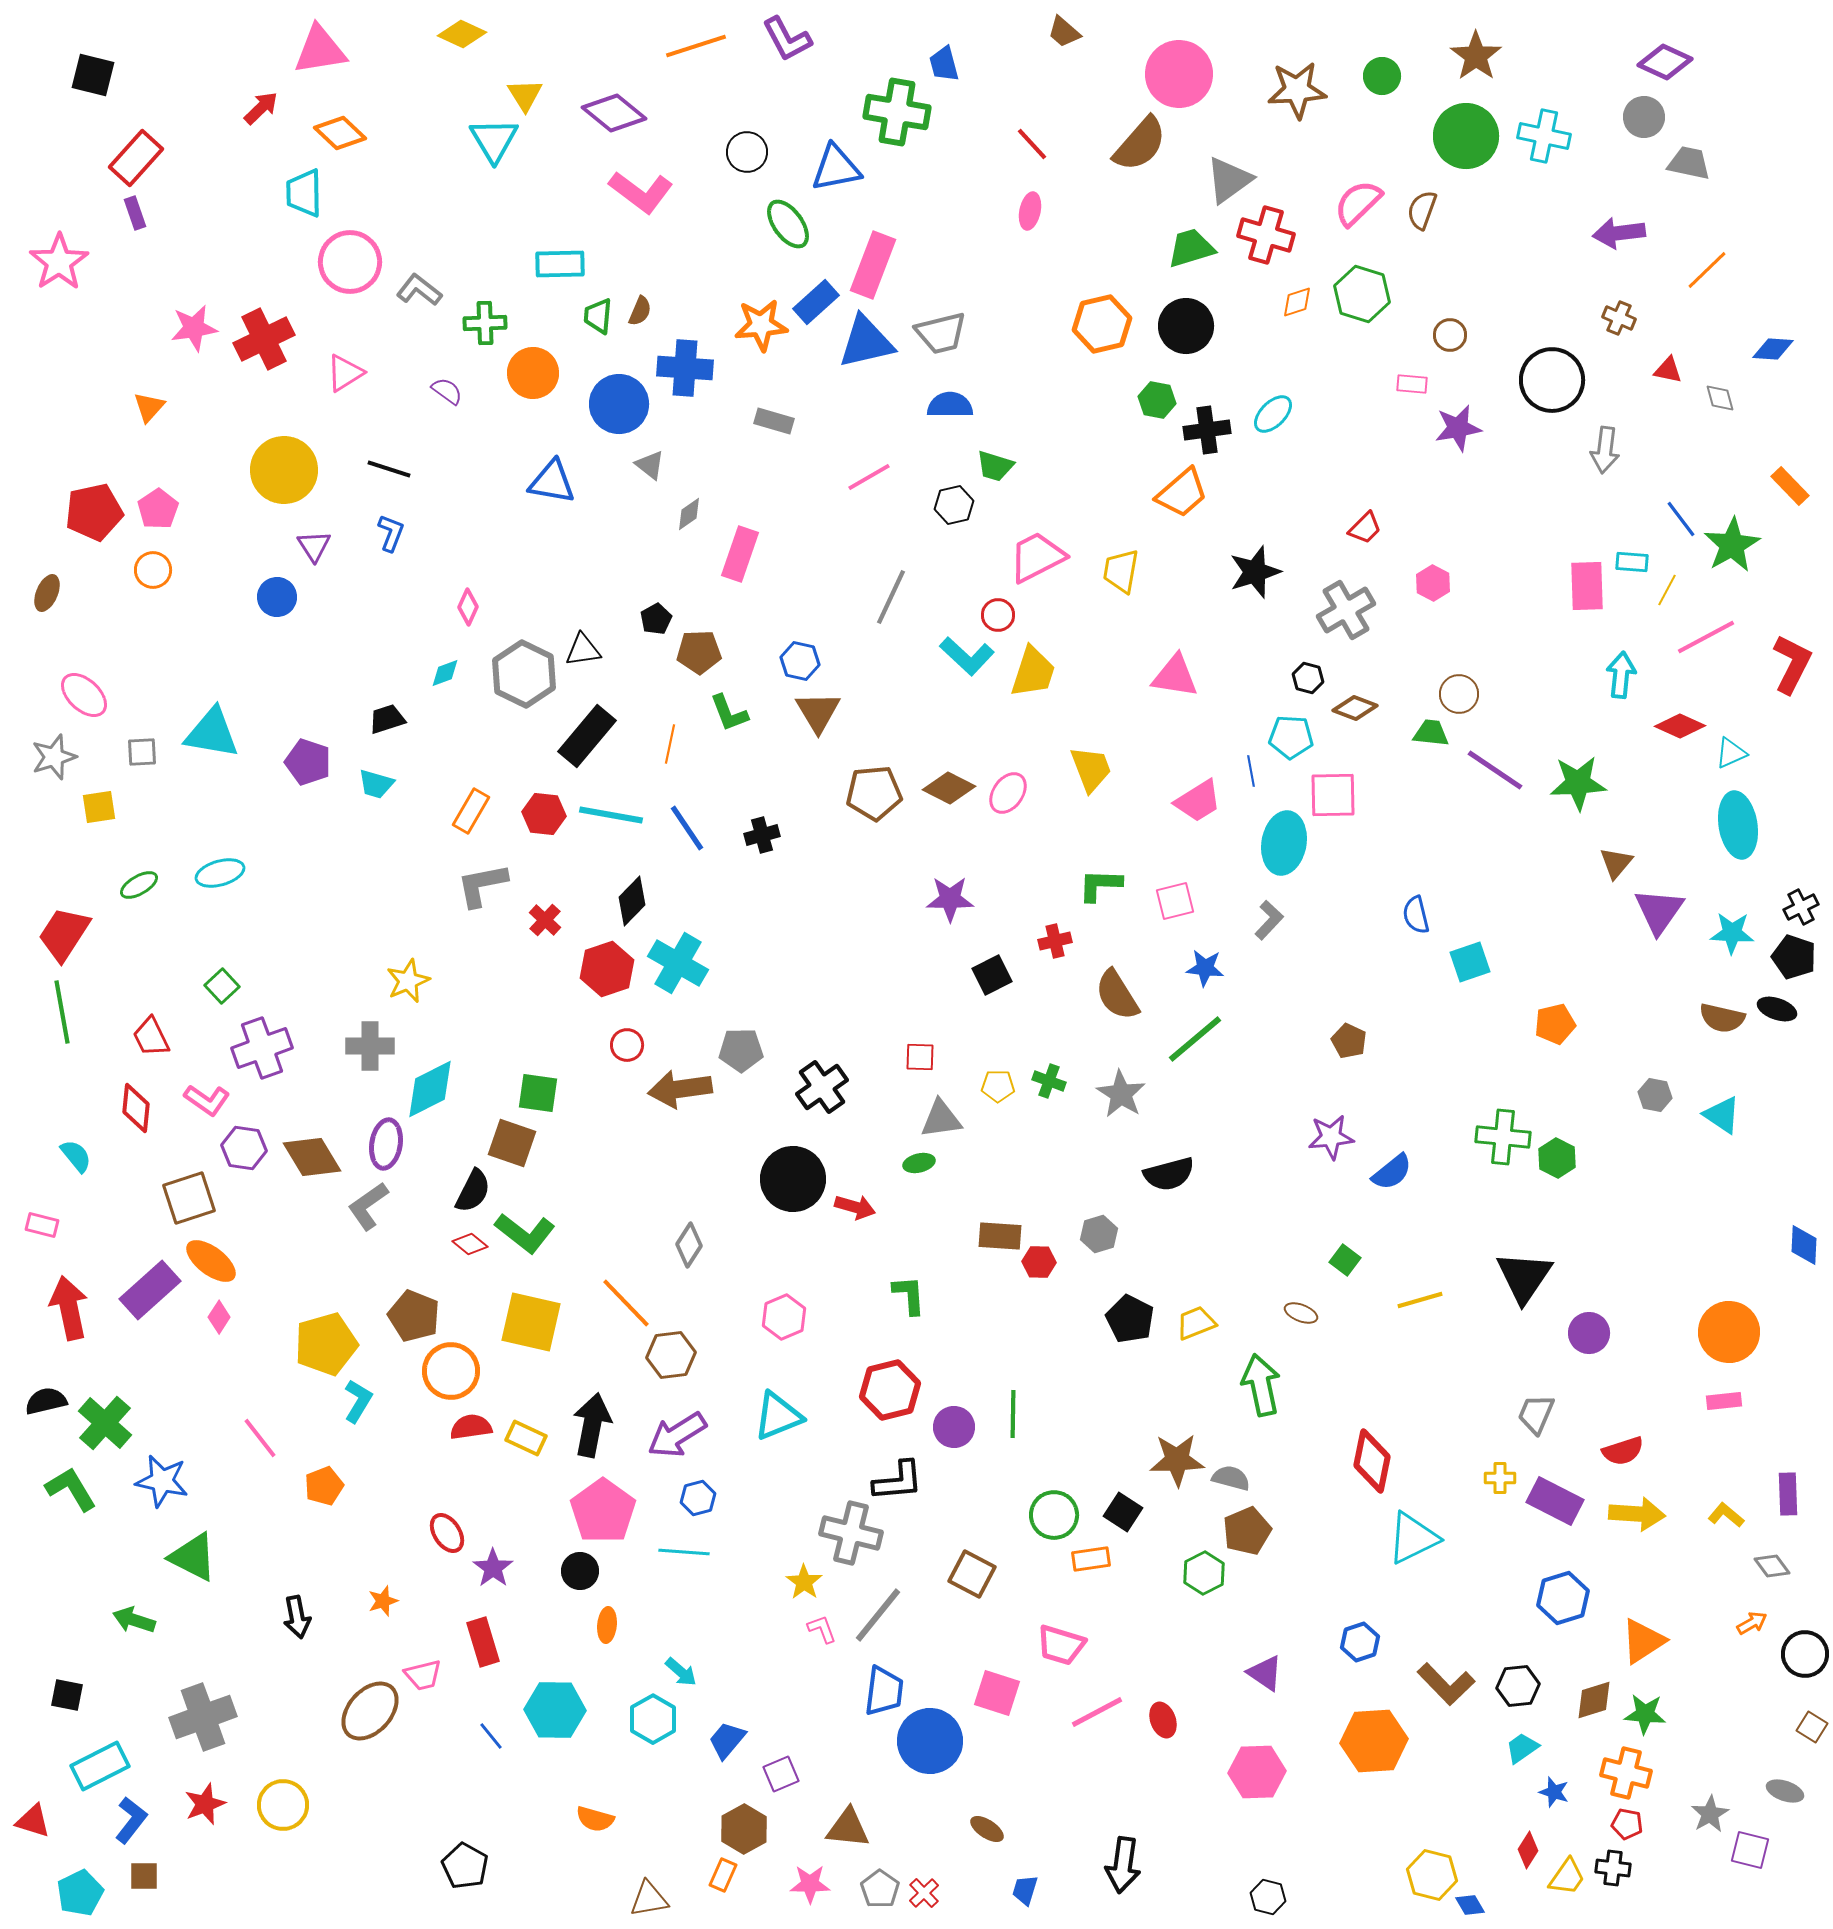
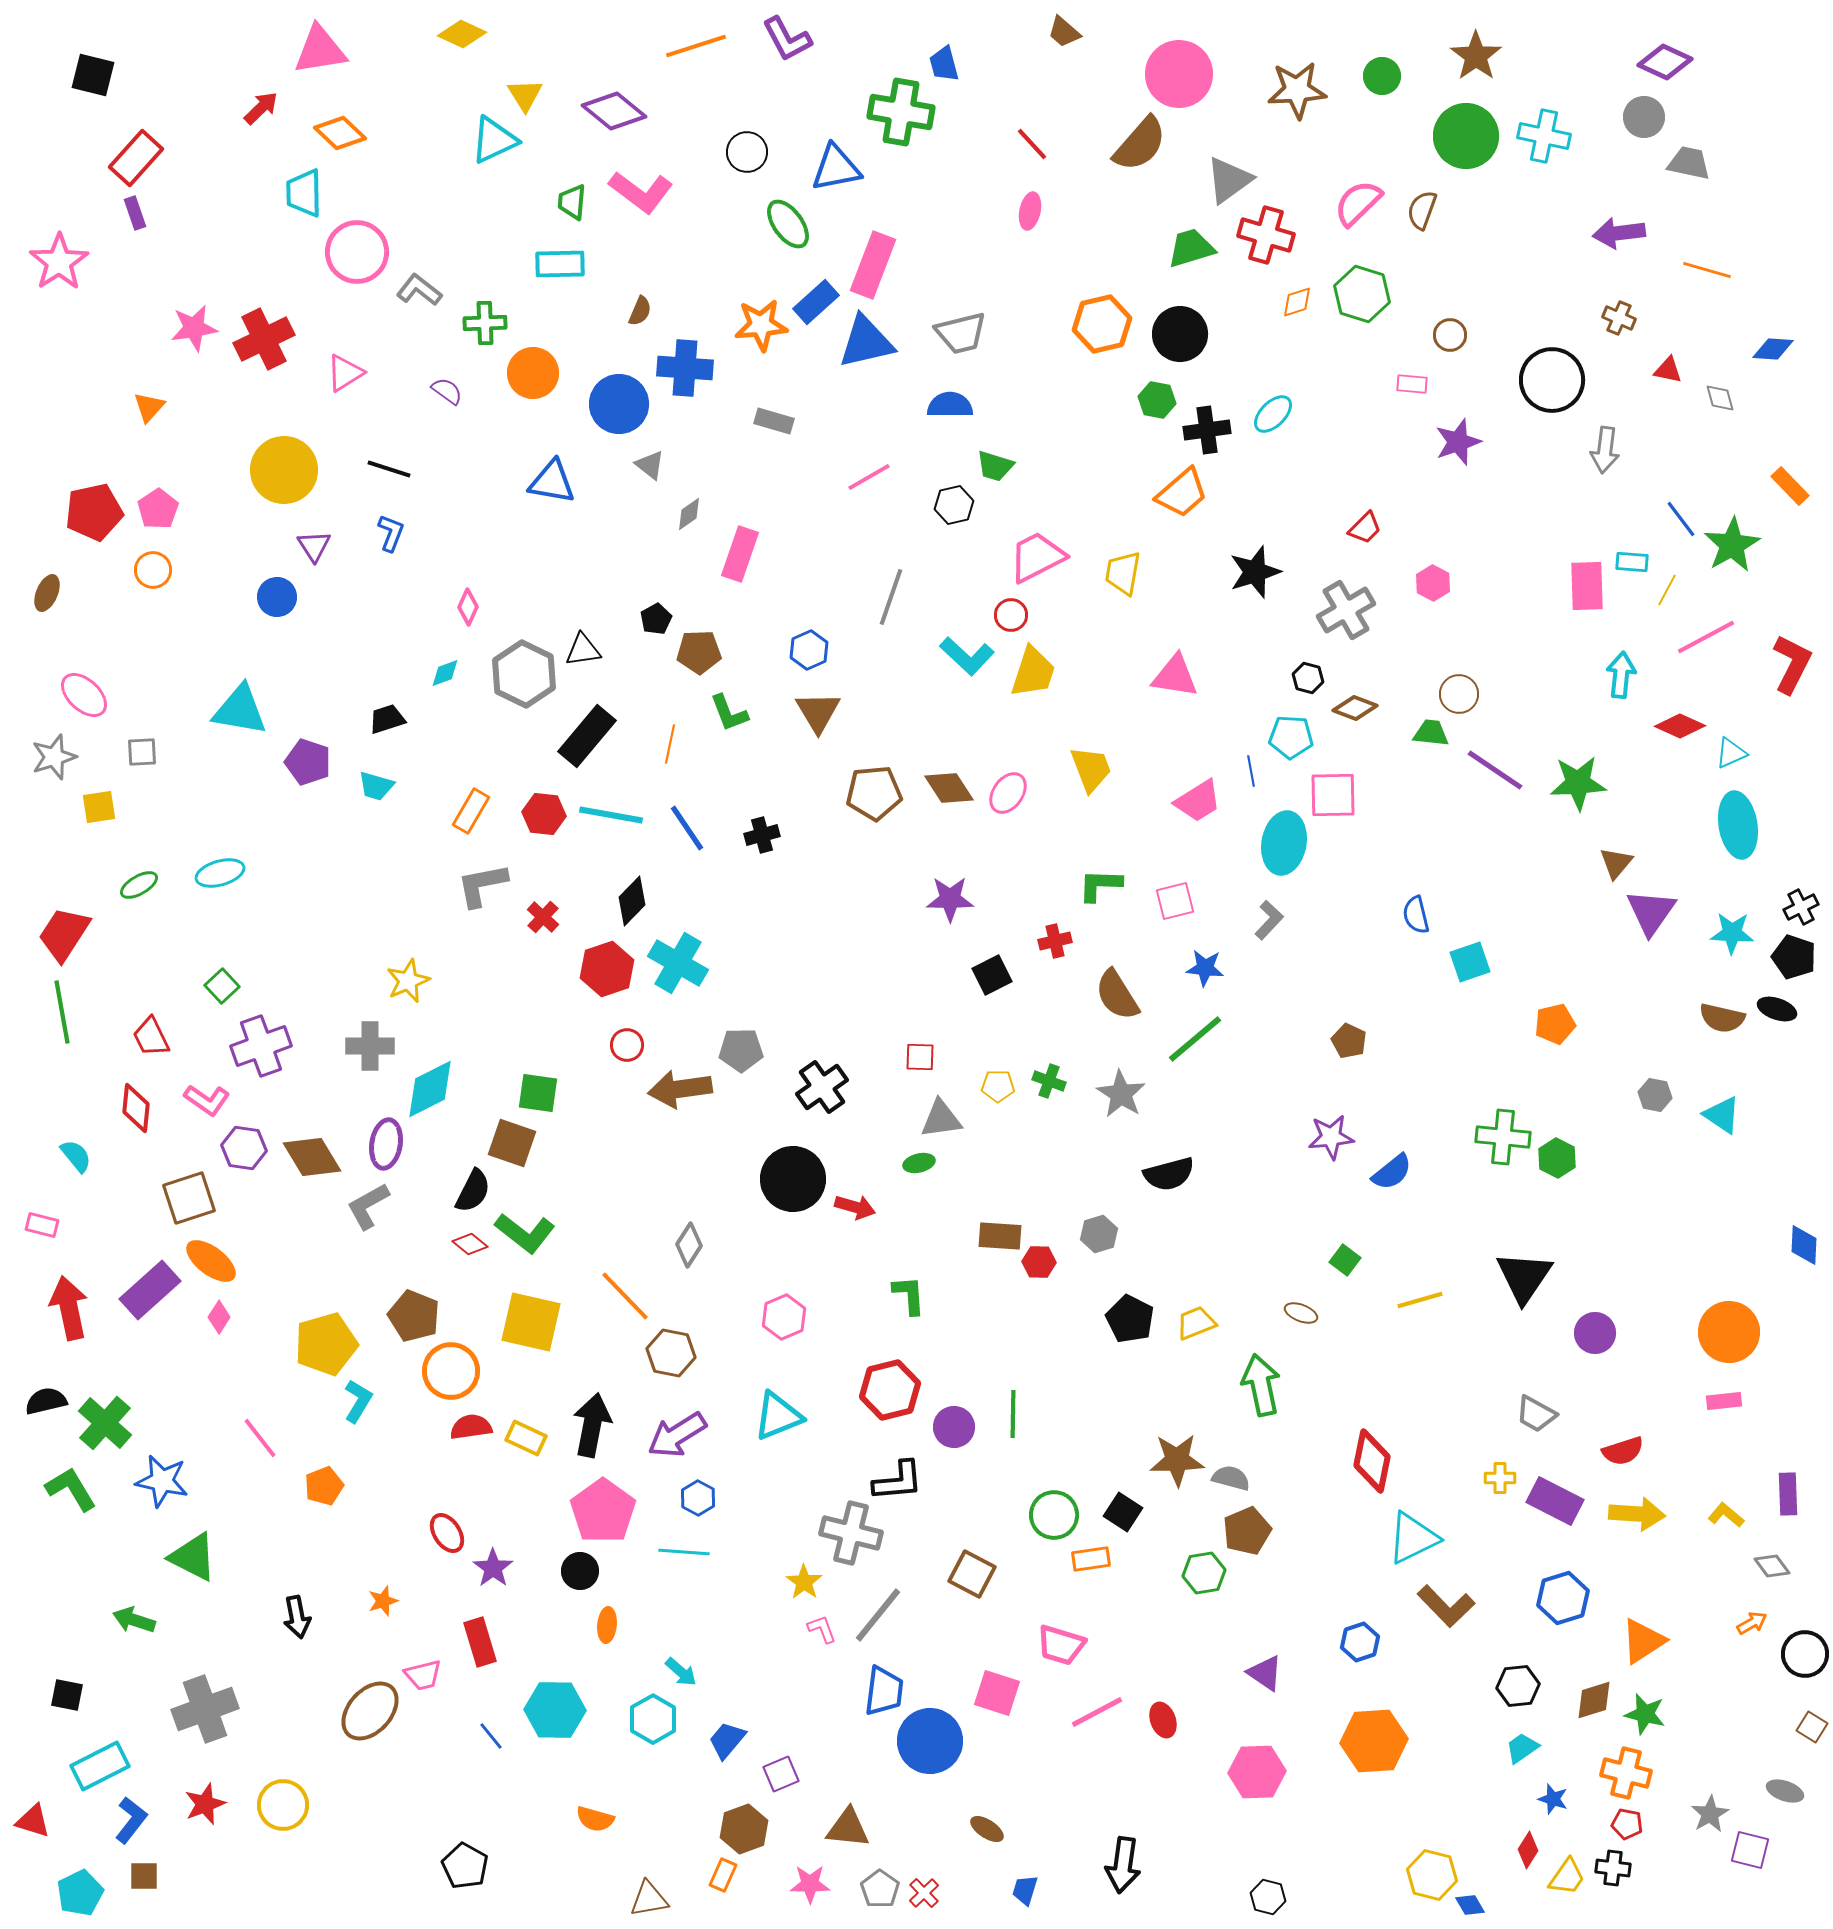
green cross at (897, 112): moved 4 px right
purple diamond at (614, 113): moved 2 px up
cyan triangle at (494, 140): rotated 36 degrees clockwise
pink circle at (350, 262): moved 7 px right, 10 px up
orange line at (1707, 270): rotated 60 degrees clockwise
green trapezoid at (598, 316): moved 26 px left, 114 px up
black circle at (1186, 326): moved 6 px left, 8 px down
gray trapezoid at (941, 333): moved 20 px right
purple star at (1458, 428): moved 14 px down; rotated 9 degrees counterclockwise
yellow trapezoid at (1121, 571): moved 2 px right, 2 px down
gray line at (891, 597): rotated 6 degrees counterclockwise
red circle at (998, 615): moved 13 px right
blue hexagon at (800, 661): moved 9 px right, 11 px up; rotated 24 degrees clockwise
cyan triangle at (212, 733): moved 28 px right, 23 px up
cyan trapezoid at (376, 784): moved 2 px down
brown diamond at (949, 788): rotated 30 degrees clockwise
purple triangle at (1659, 911): moved 8 px left, 1 px down
red cross at (545, 920): moved 2 px left, 3 px up
purple cross at (262, 1048): moved 1 px left, 2 px up
gray L-shape at (368, 1206): rotated 6 degrees clockwise
orange line at (626, 1303): moved 1 px left, 7 px up
purple circle at (1589, 1333): moved 6 px right
brown hexagon at (671, 1355): moved 2 px up; rotated 18 degrees clockwise
gray trapezoid at (1536, 1414): rotated 84 degrees counterclockwise
blue hexagon at (698, 1498): rotated 16 degrees counterclockwise
green hexagon at (1204, 1573): rotated 18 degrees clockwise
red rectangle at (483, 1642): moved 3 px left
brown L-shape at (1446, 1684): moved 78 px up
green star at (1645, 1714): rotated 9 degrees clockwise
gray cross at (203, 1717): moved 2 px right, 8 px up
blue star at (1554, 1792): moved 1 px left, 7 px down
brown hexagon at (744, 1829): rotated 9 degrees clockwise
